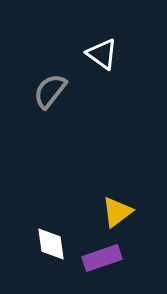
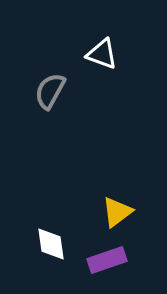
white triangle: rotated 16 degrees counterclockwise
gray semicircle: rotated 9 degrees counterclockwise
purple rectangle: moved 5 px right, 2 px down
